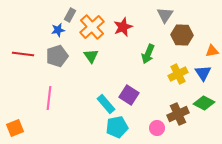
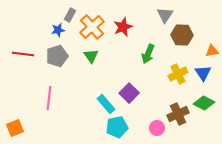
purple square: moved 2 px up; rotated 12 degrees clockwise
